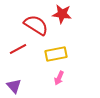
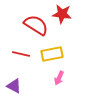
red line: moved 3 px right, 5 px down; rotated 42 degrees clockwise
yellow rectangle: moved 4 px left
purple triangle: rotated 21 degrees counterclockwise
